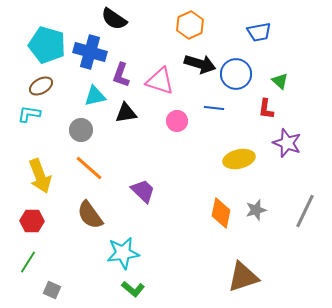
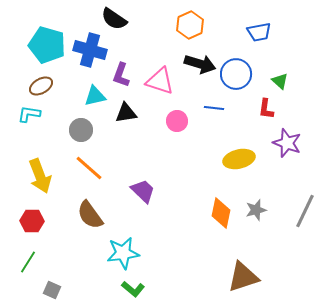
blue cross: moved 2 px up
